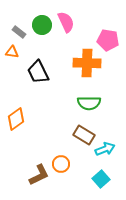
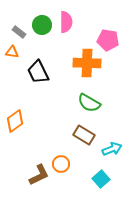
pink semicircle: rotated 25 degrees clockwise
green semicircle: rotated 30 degrees clockwise
orange diamond: moved 1 px left, 2 px down
cyan arrow: moved 7 px right
